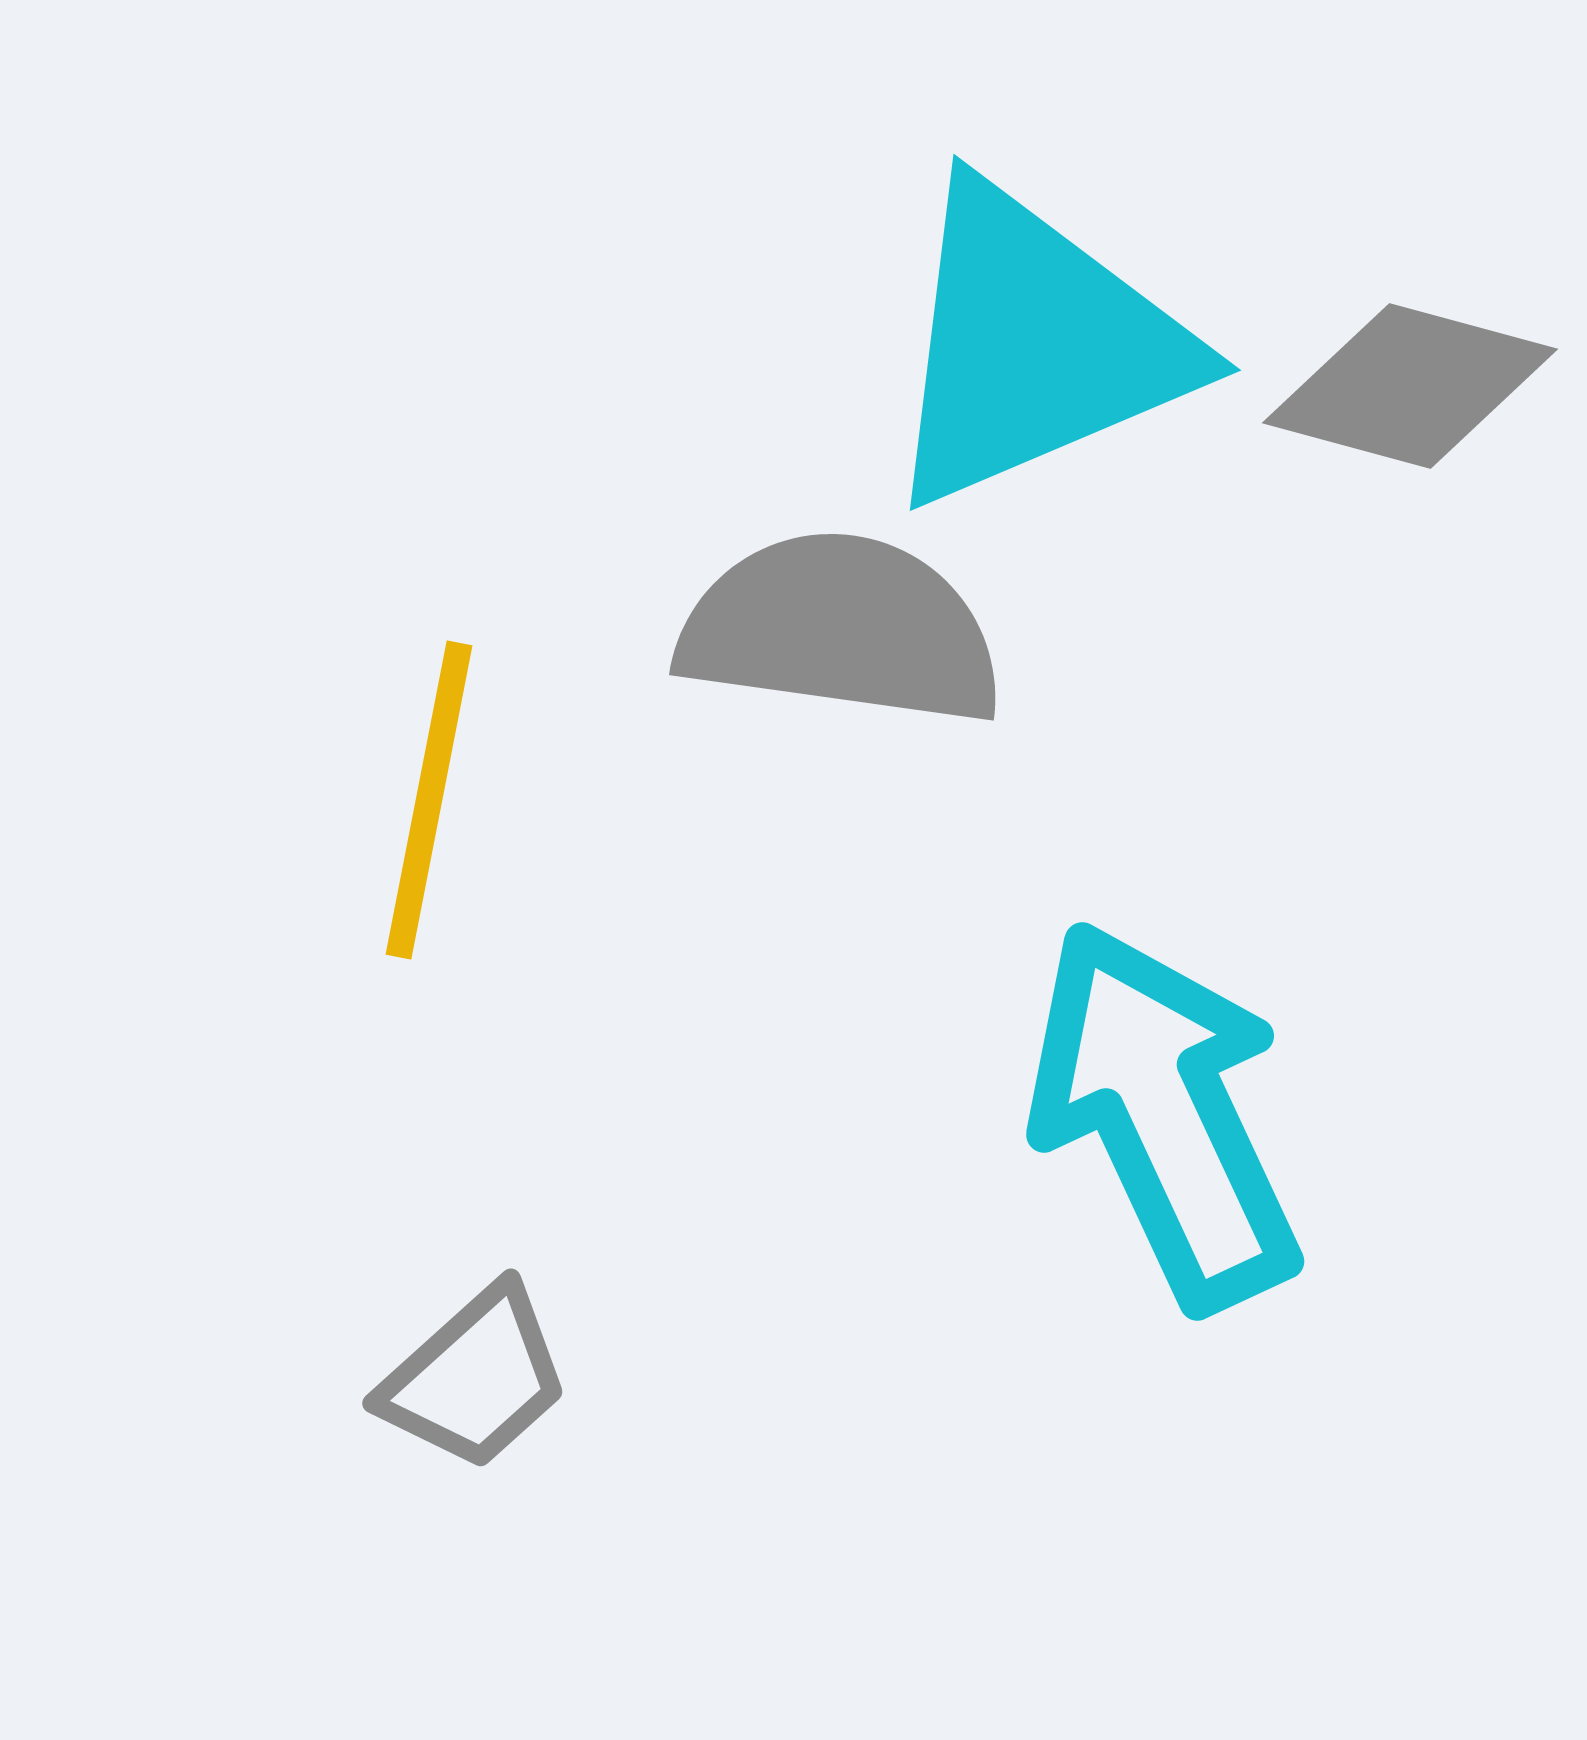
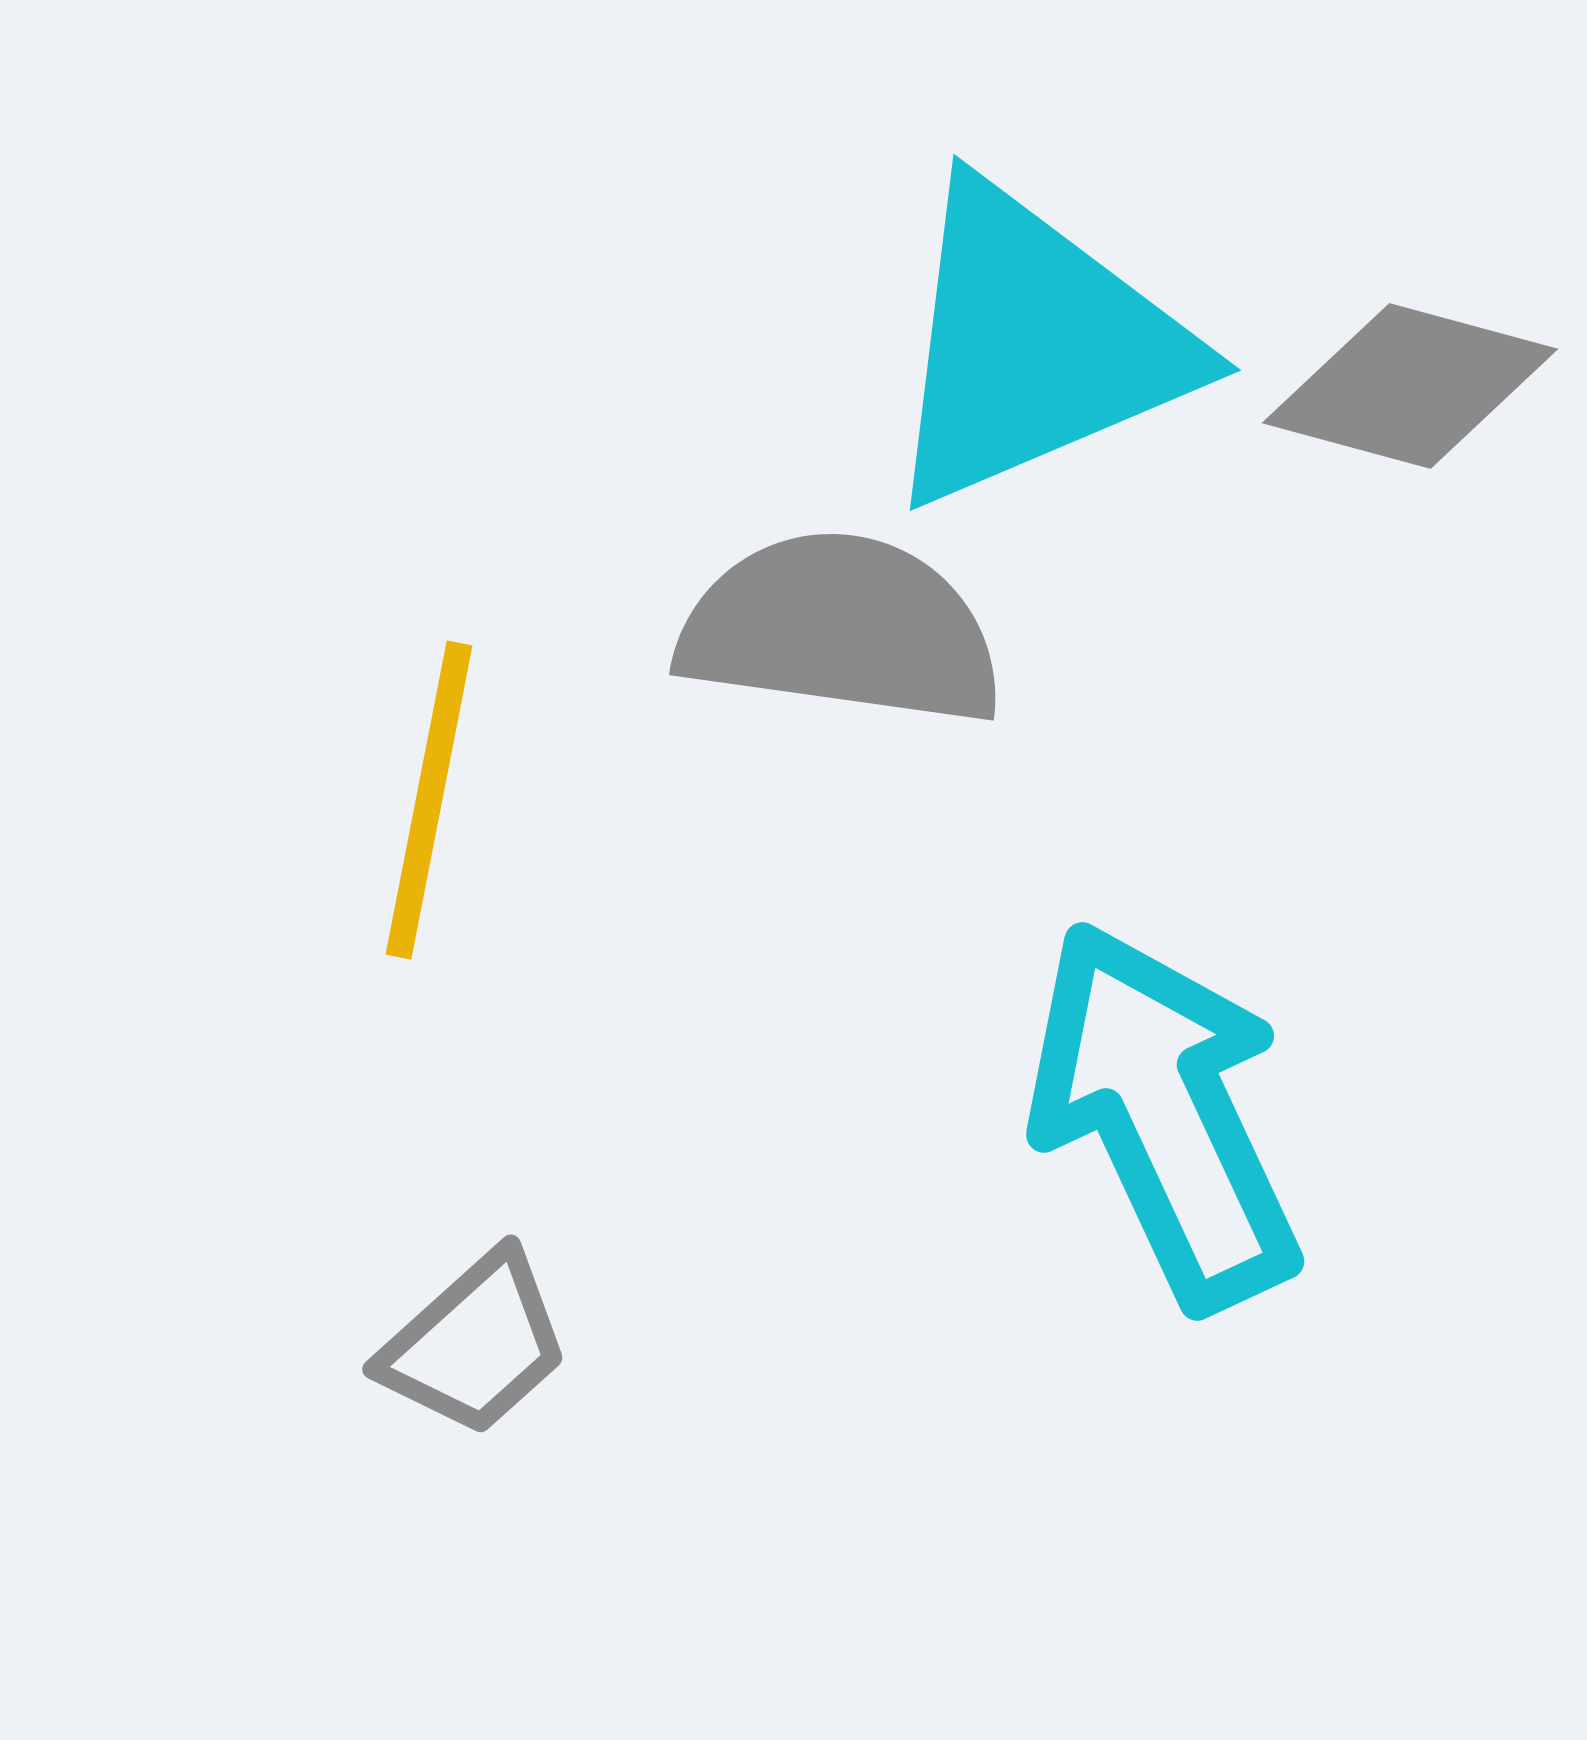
gray trapezoid: moved 34 px up
